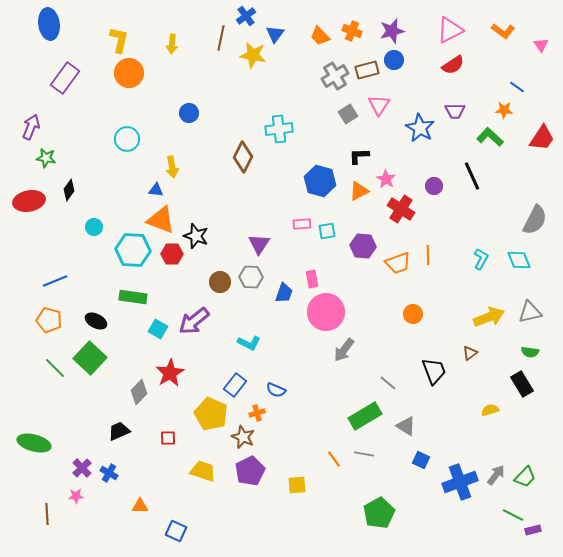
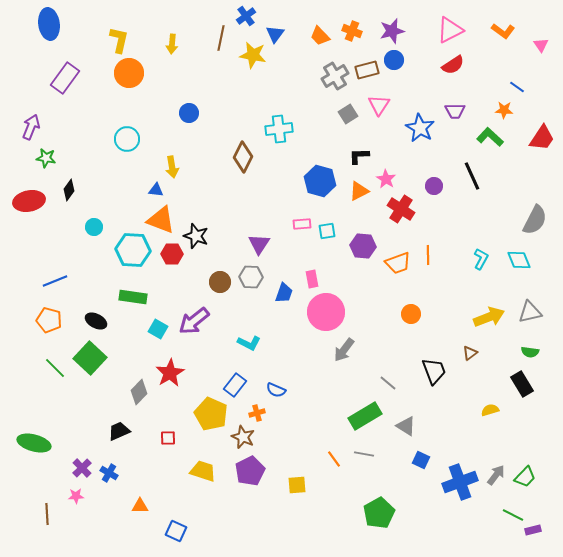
orange circle at (413, 314): moved 2 px left
